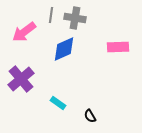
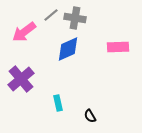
gray line: rotated 42 degrees clockwise
blue diamond: moved 4 px right
cyan rectangle: rotated 42 degrees clockwise
